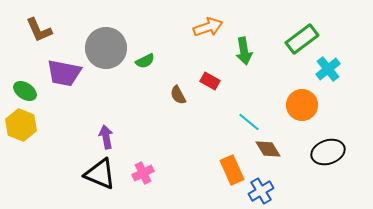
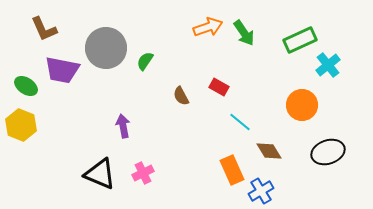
brown L-shape: moved 5 px right, 1 px up
green rectangle: moved 2 px left, 1 px down; rotated 12 degrees clockwise
green arrow: moved 18 px up; rotated 24 degrees counterclockwise
green semicircle: rotated 150 degrees clockwise
cyan cross: moved 4 px up
purple trapezoid: moved 2 px left, 3 px up
red rectangle: moved 9 px right, 6 px down
green ellipse: moved 1 px right, 5 px up
brown semicircle: moved 3 px right, 1 px down
cyan line: moved 9 px left
purple arrow: moved 17 px right, 11 px up
brown diamond: moved 1 px right, 2 px down
